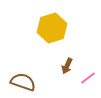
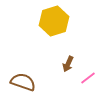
yellow hexagon: moved 2 px right, 7 px up
brown arrow: moved 1 px right, 2 px up
